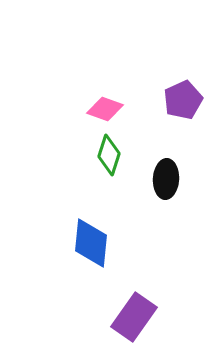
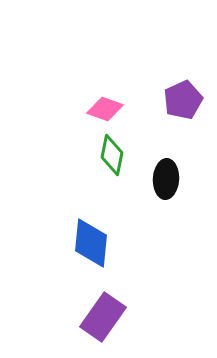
green diamond: moved 3 px right; rotated 6 degrees counterclockwise
purple rectangle: moved 31 px left
